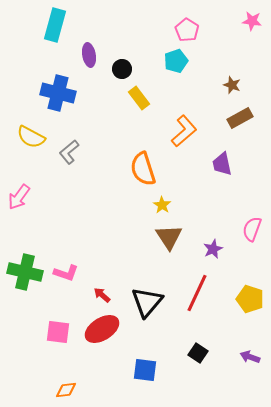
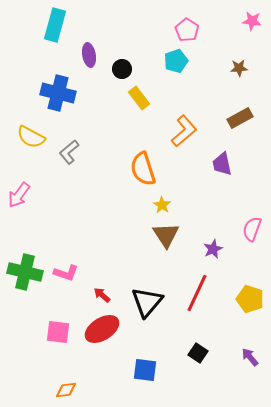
brown star: moved 7 px right, 17 px up; rotated 24 degrees counterclockwise
pink arrow: moved 2 px up
brown triangle: moved 3 px left, 2 px up
purple arrow: rotated 30 degrees clockwise
